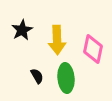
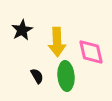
yellow arrow: moved 2 px down
pink diamond: moved 2 px left, 3 px down; rotated 24 degrees counterclockwise
green ellipse: moved 2 px up
